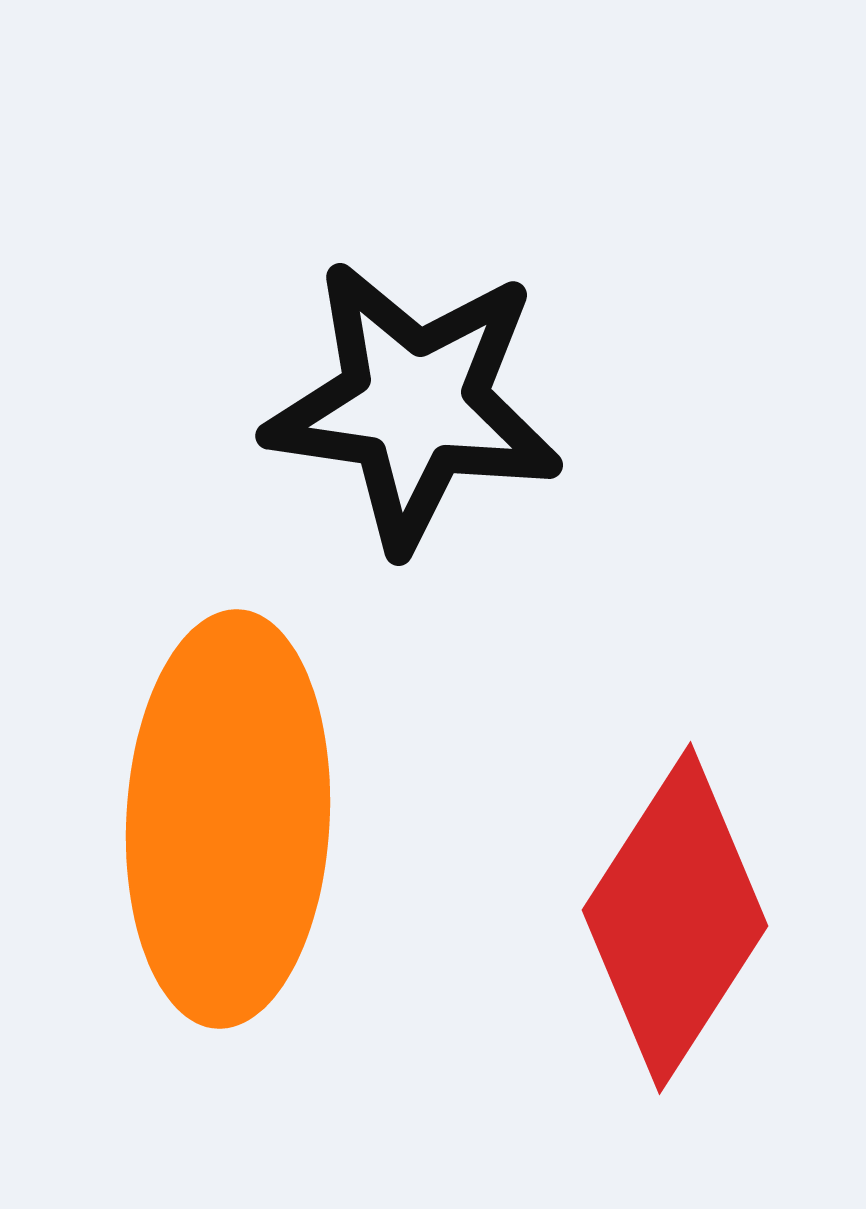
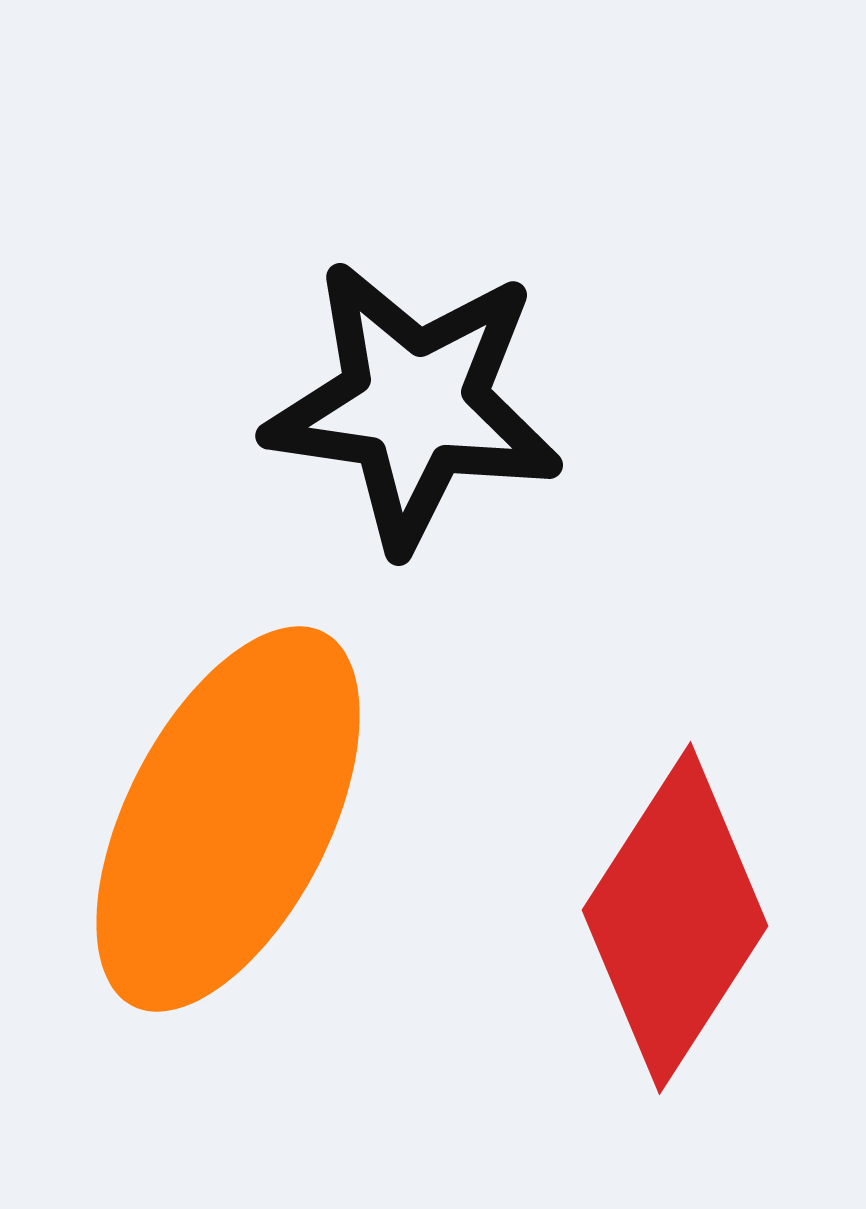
orange ellipse: rotated 24 degrees clockwise
